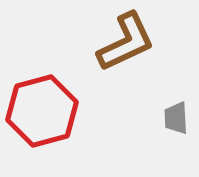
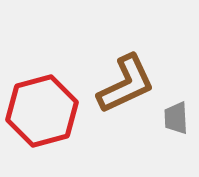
brown L-shape: moved 42 px down
